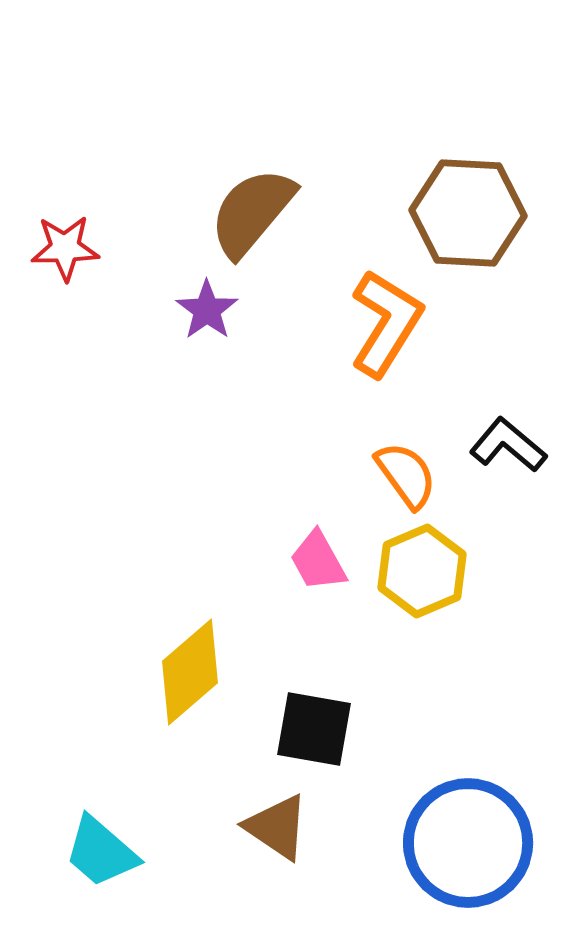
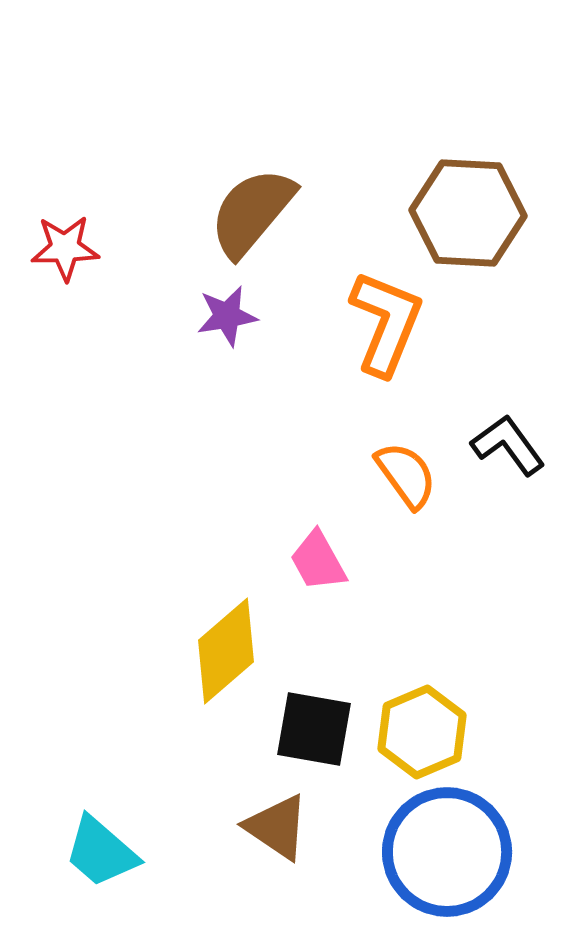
purple star: moved 20 px right, 6 px down; rotated 26 degrees clockwise
orange L-shape: rotated 10 degrees counterclockwise
black L-shape: rotated 14 degrees clockwise
yellow hexagon: moved 161 px down
yellow diamond: moved 36 px right, 21 px up
blue circle: moved 21 px left, 9 px down
